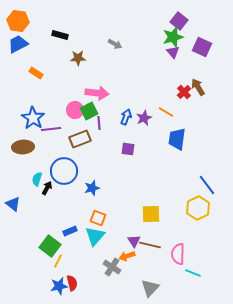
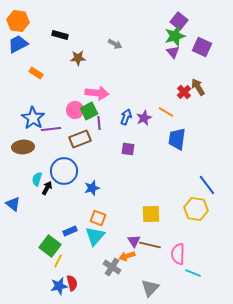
green star at (173, 37): moved 2 px right, 1 px up
yellow hexagon at (198, 208): moved 2 px left, 1 px down; rotated 25 degrees counterclockwise
